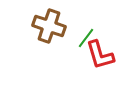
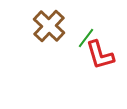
brown cross: rotated 24 degrees clockwise
